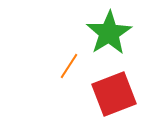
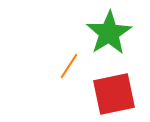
red square: rotated 9 degrees clockwise
